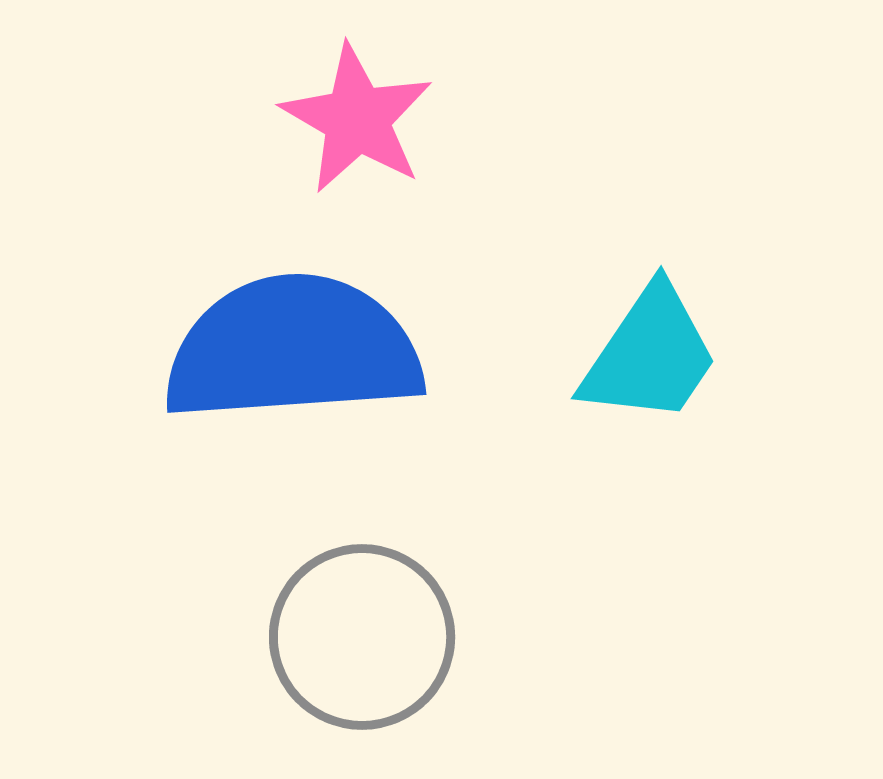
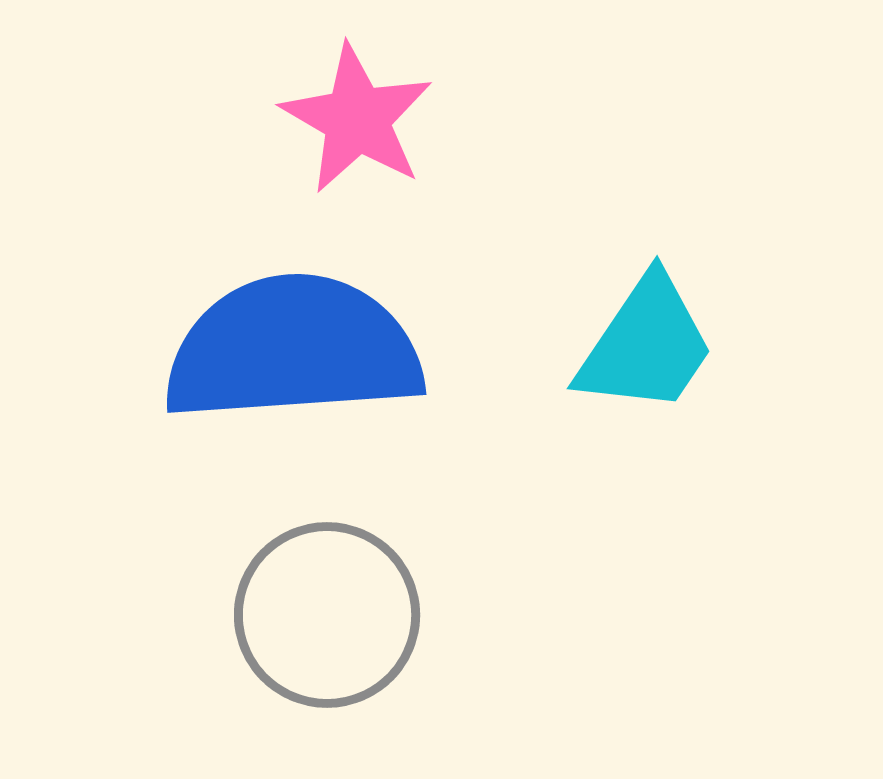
cyan trapezoid: moved 4 px left, 10 px up
gray circle: moved 35 px left, 22 px up
